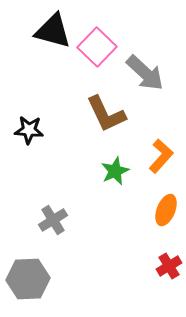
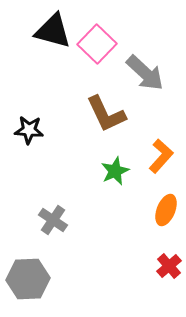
pink square: moved 3 px up
gray cross: rotated 24 degrees counterclockwise
red cross: rotated 10 degrees counterclockwise
